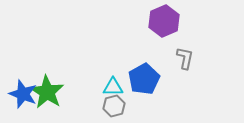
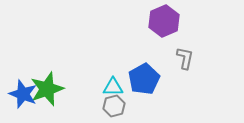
green star: moved 3 px up; rotated 20 degrees clockwise
